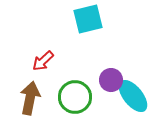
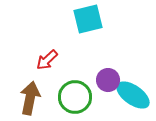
red arrow: moved 4 px right, 1 px up
purple circle: moved 3 px left
cyan ellipse: moved 1 px up; rotated 16 degrees counterclockwise
